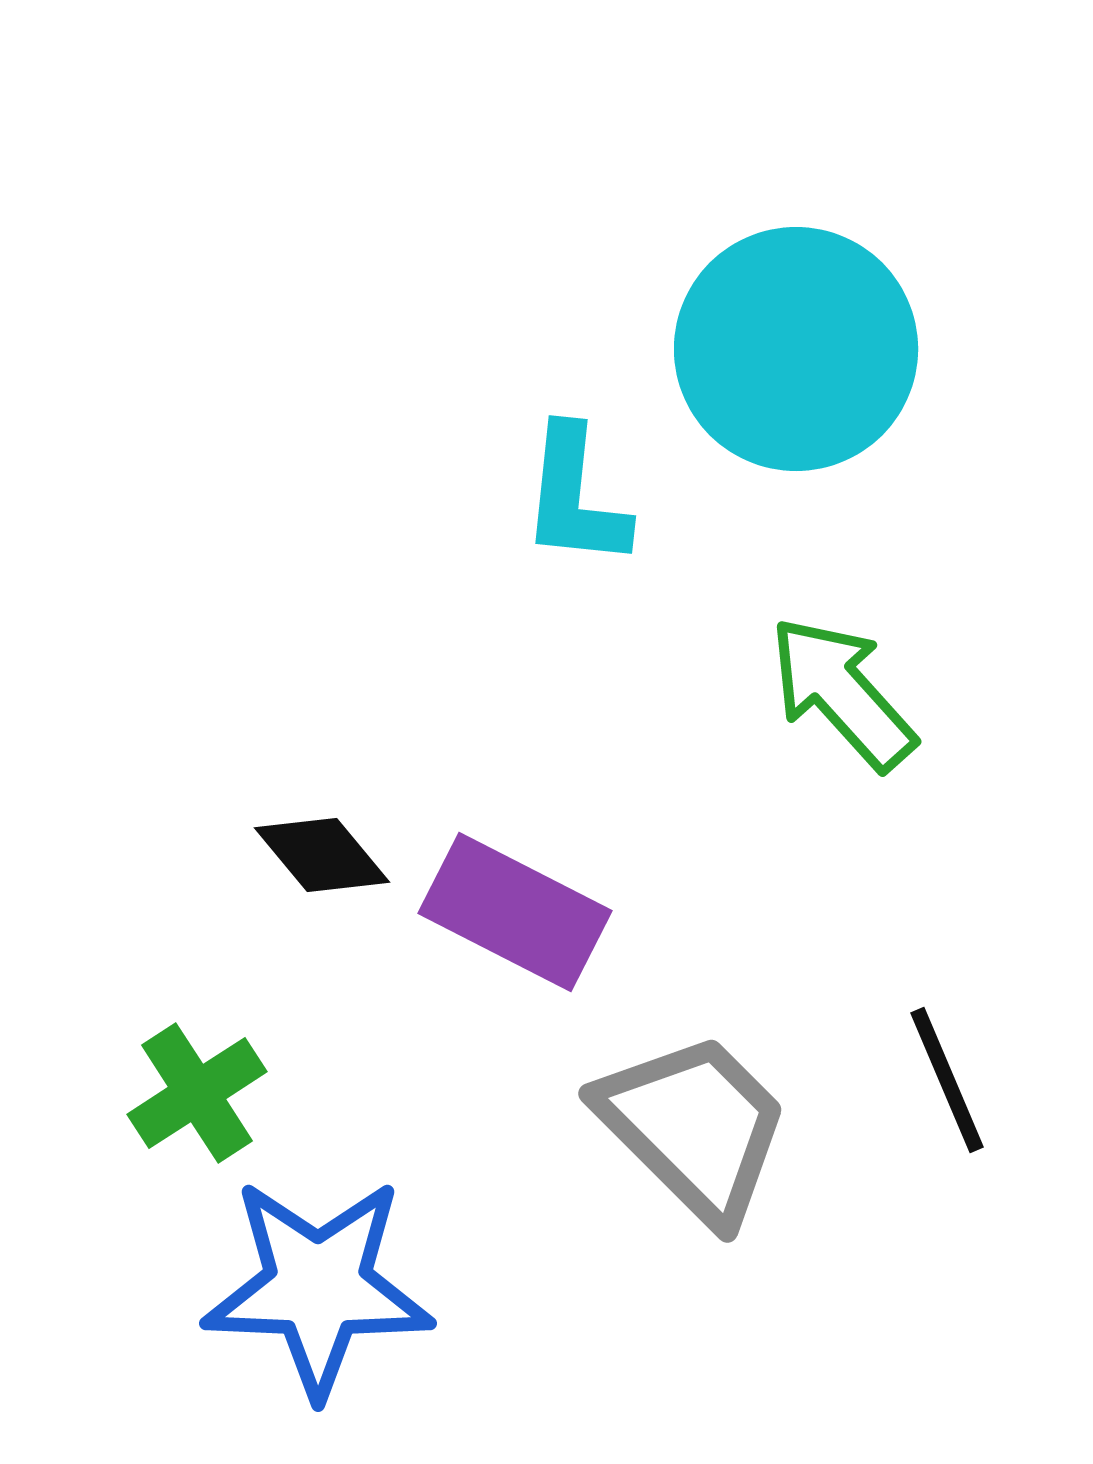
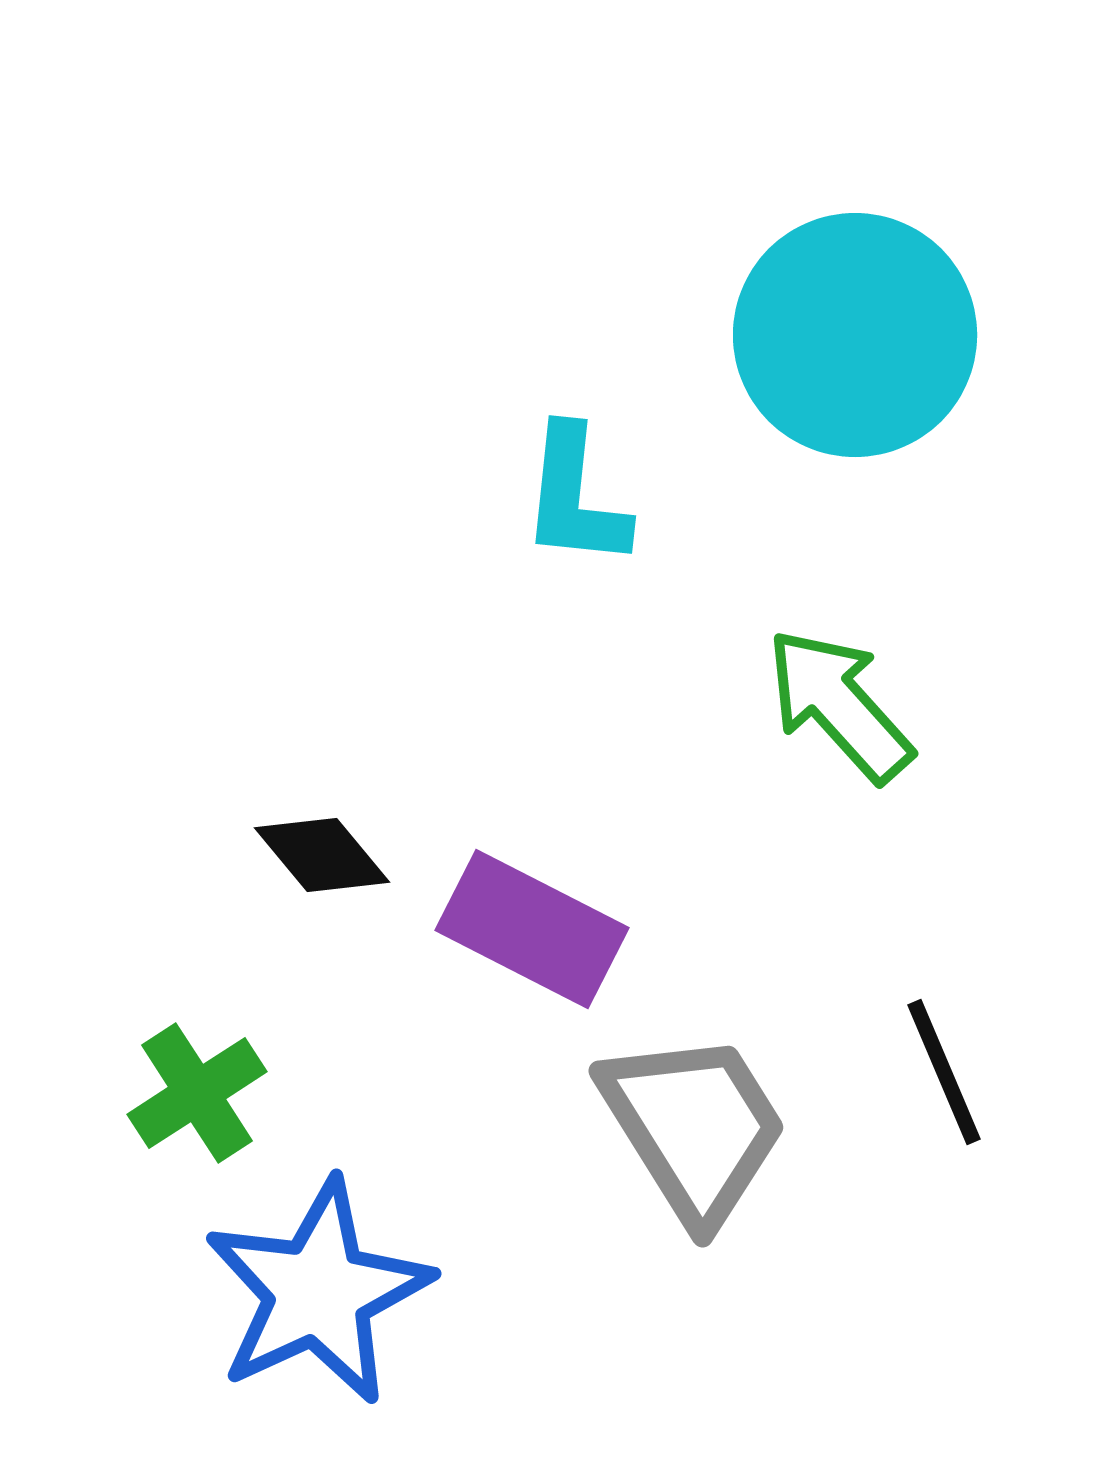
cyan circle: moved 59 px right, 14 px up
green arrow: moved 3 px left, 12 px down
purple rectangle: moved 17 px right, 17 px down
black line: moved 3 px left, 8 px up
gray trapezoid: rotated 13 degrees clockwise
blue star: moved 5 px down; rotated 27 degrees counterclockwise
